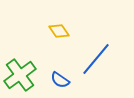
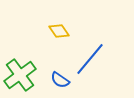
blue line: moved 6 px left
